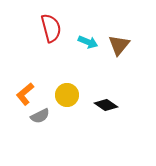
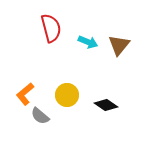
gray semicircle: rotated 66 degrees clockwise
